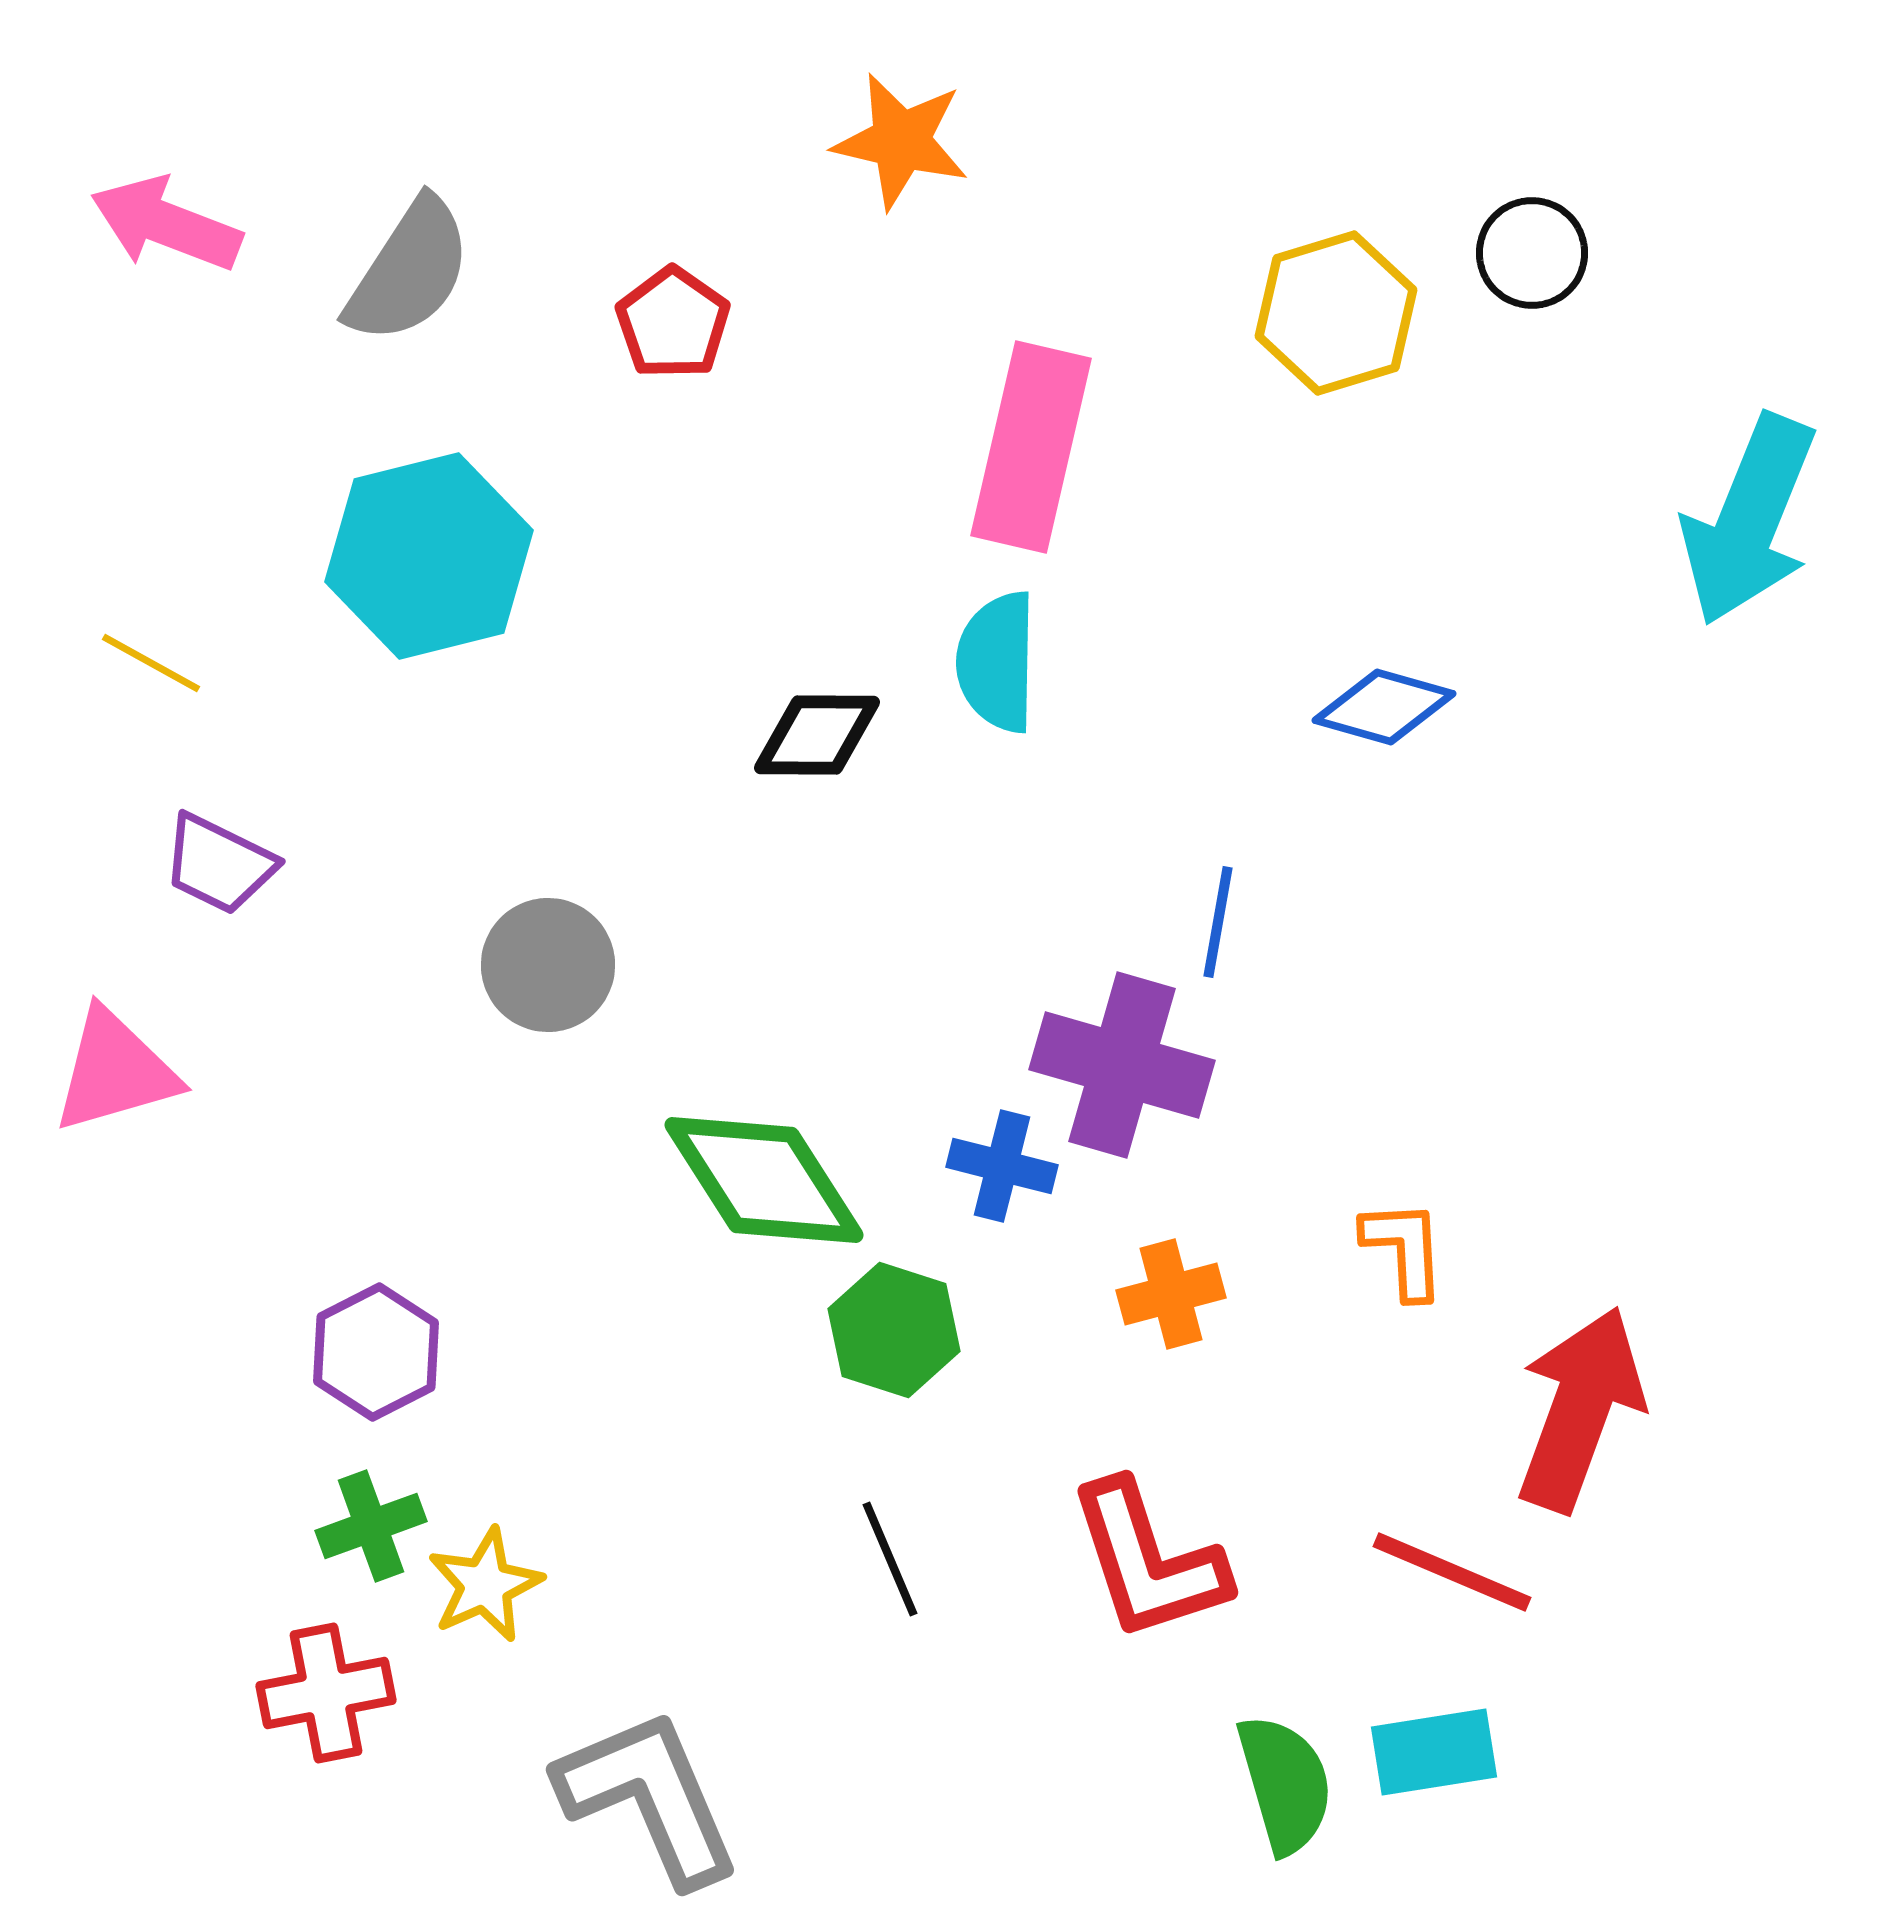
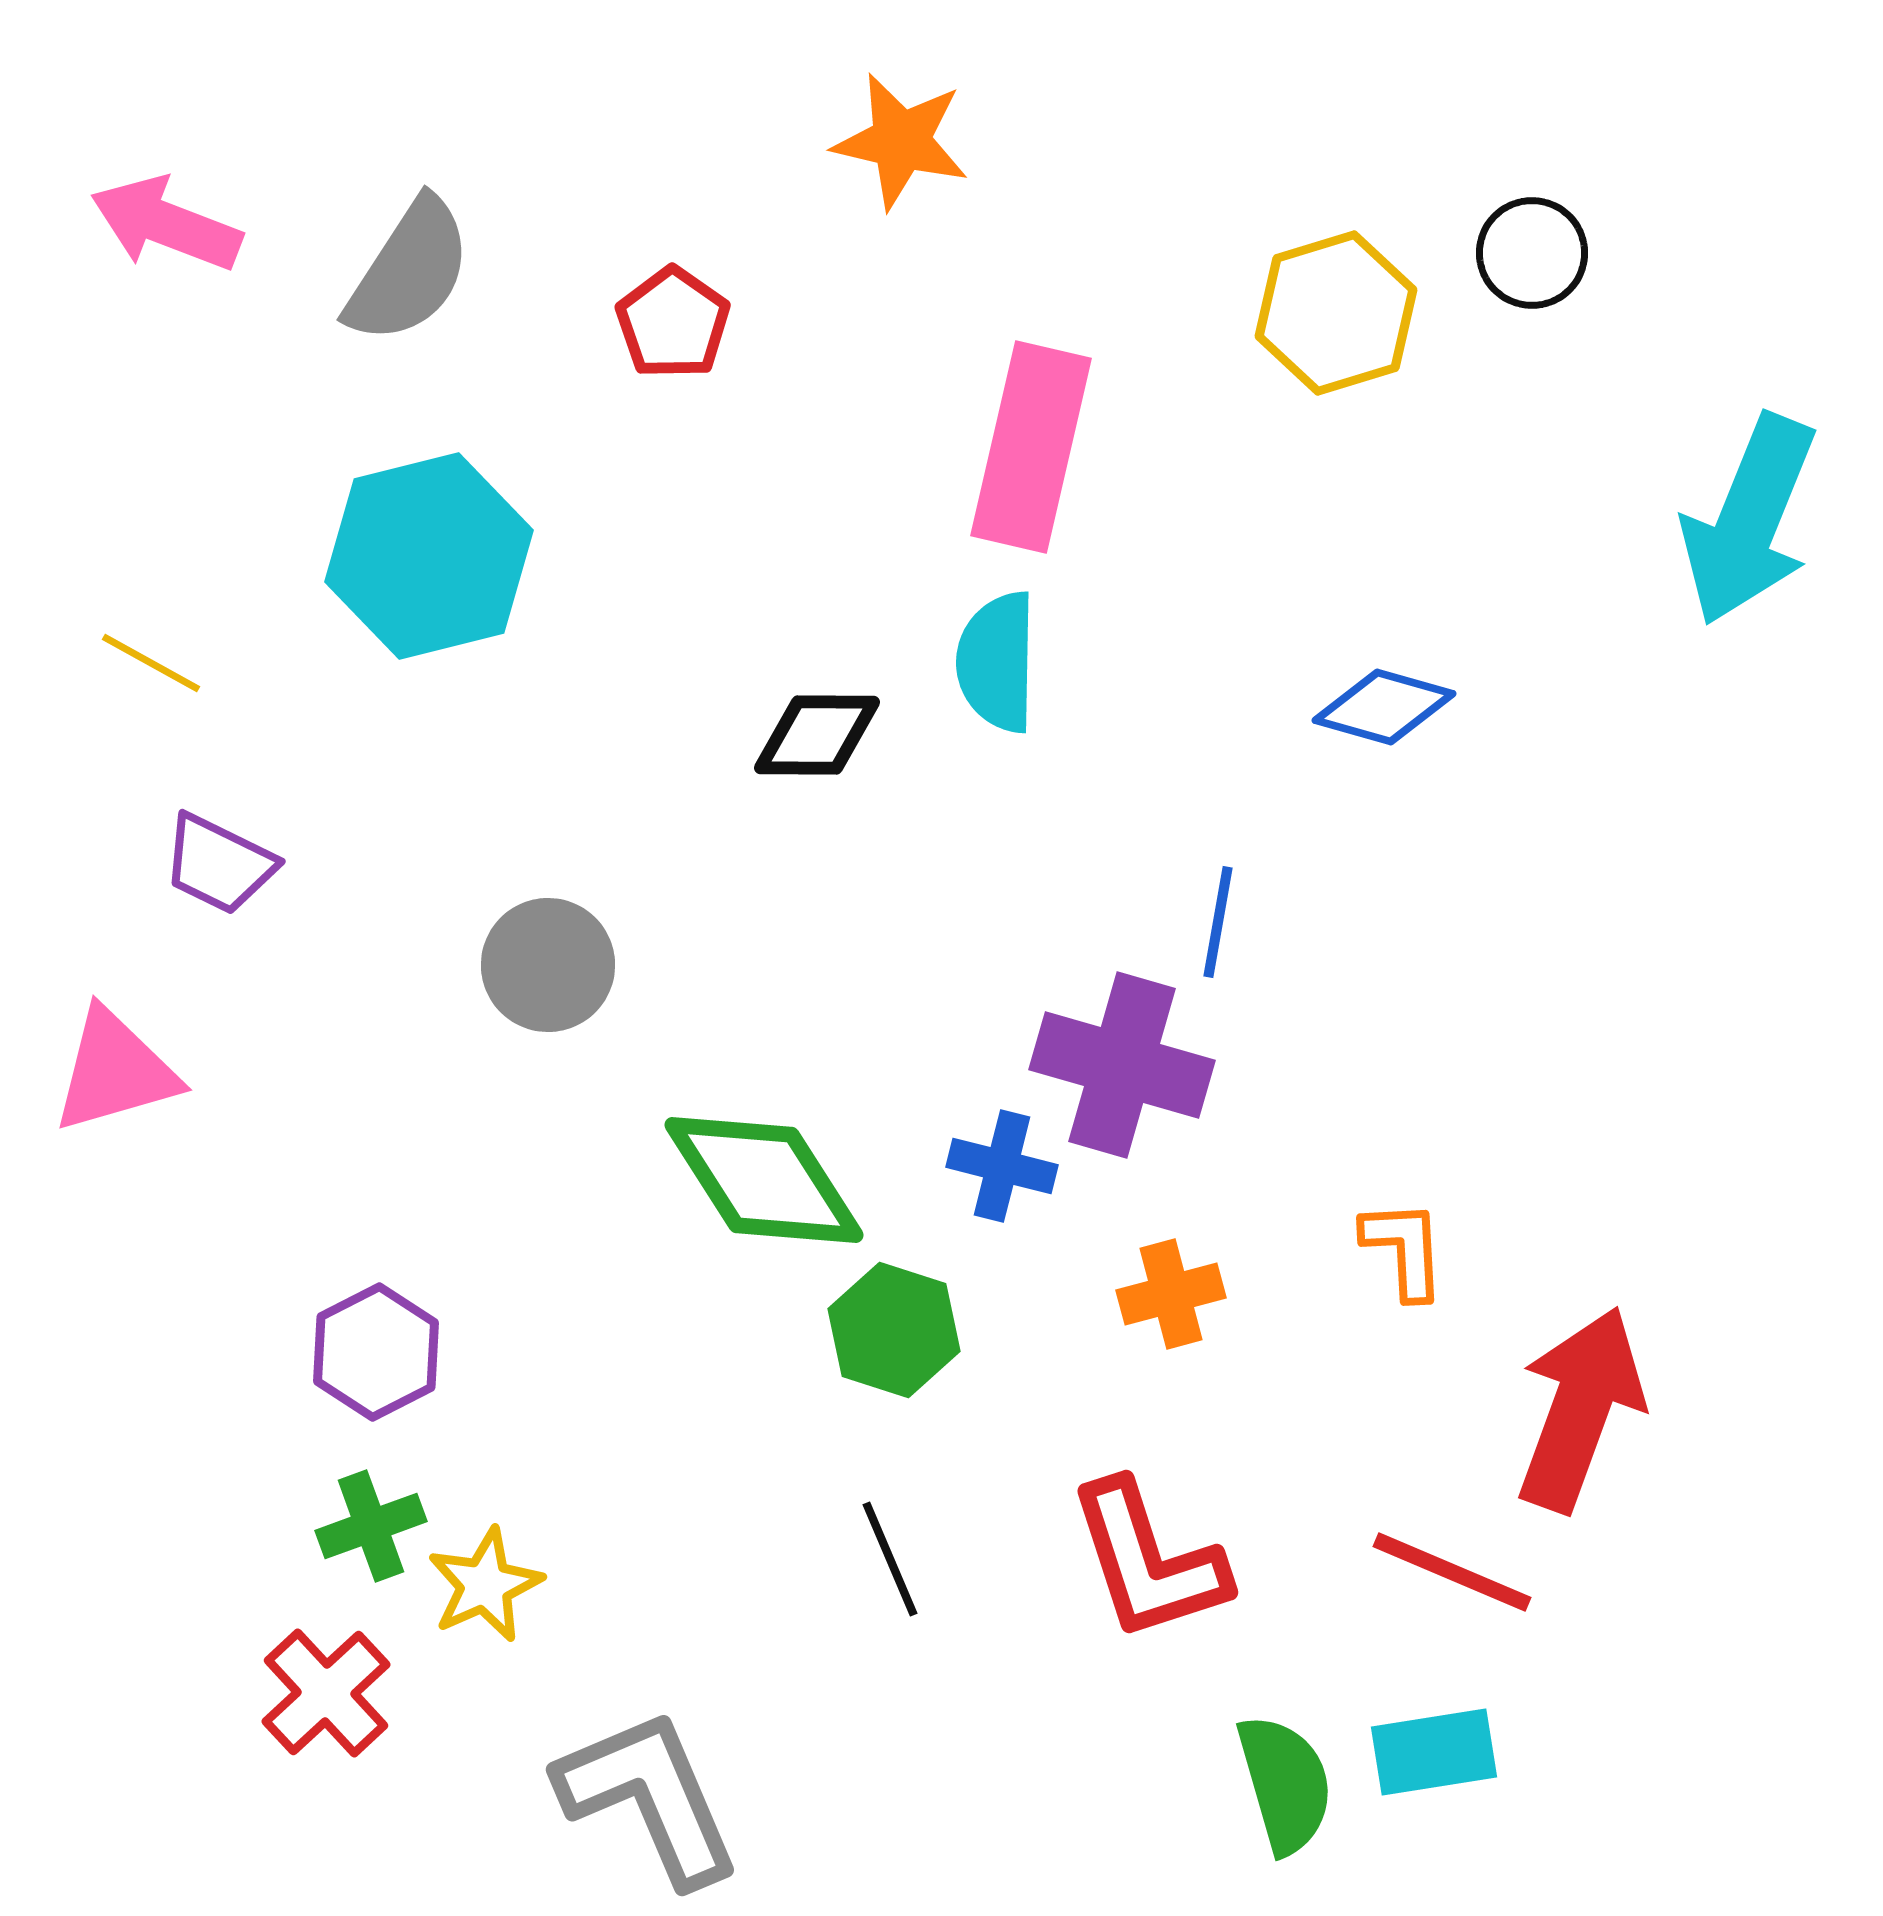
red cross: rotated 32 degrees counterclockwise
